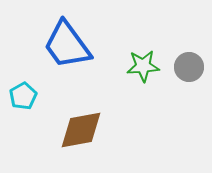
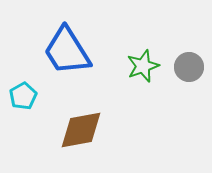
blue trapezoid: moved 6 px down; rotated 4 degrees clockwise
green star: rotated 16 degrees counterclockwise
